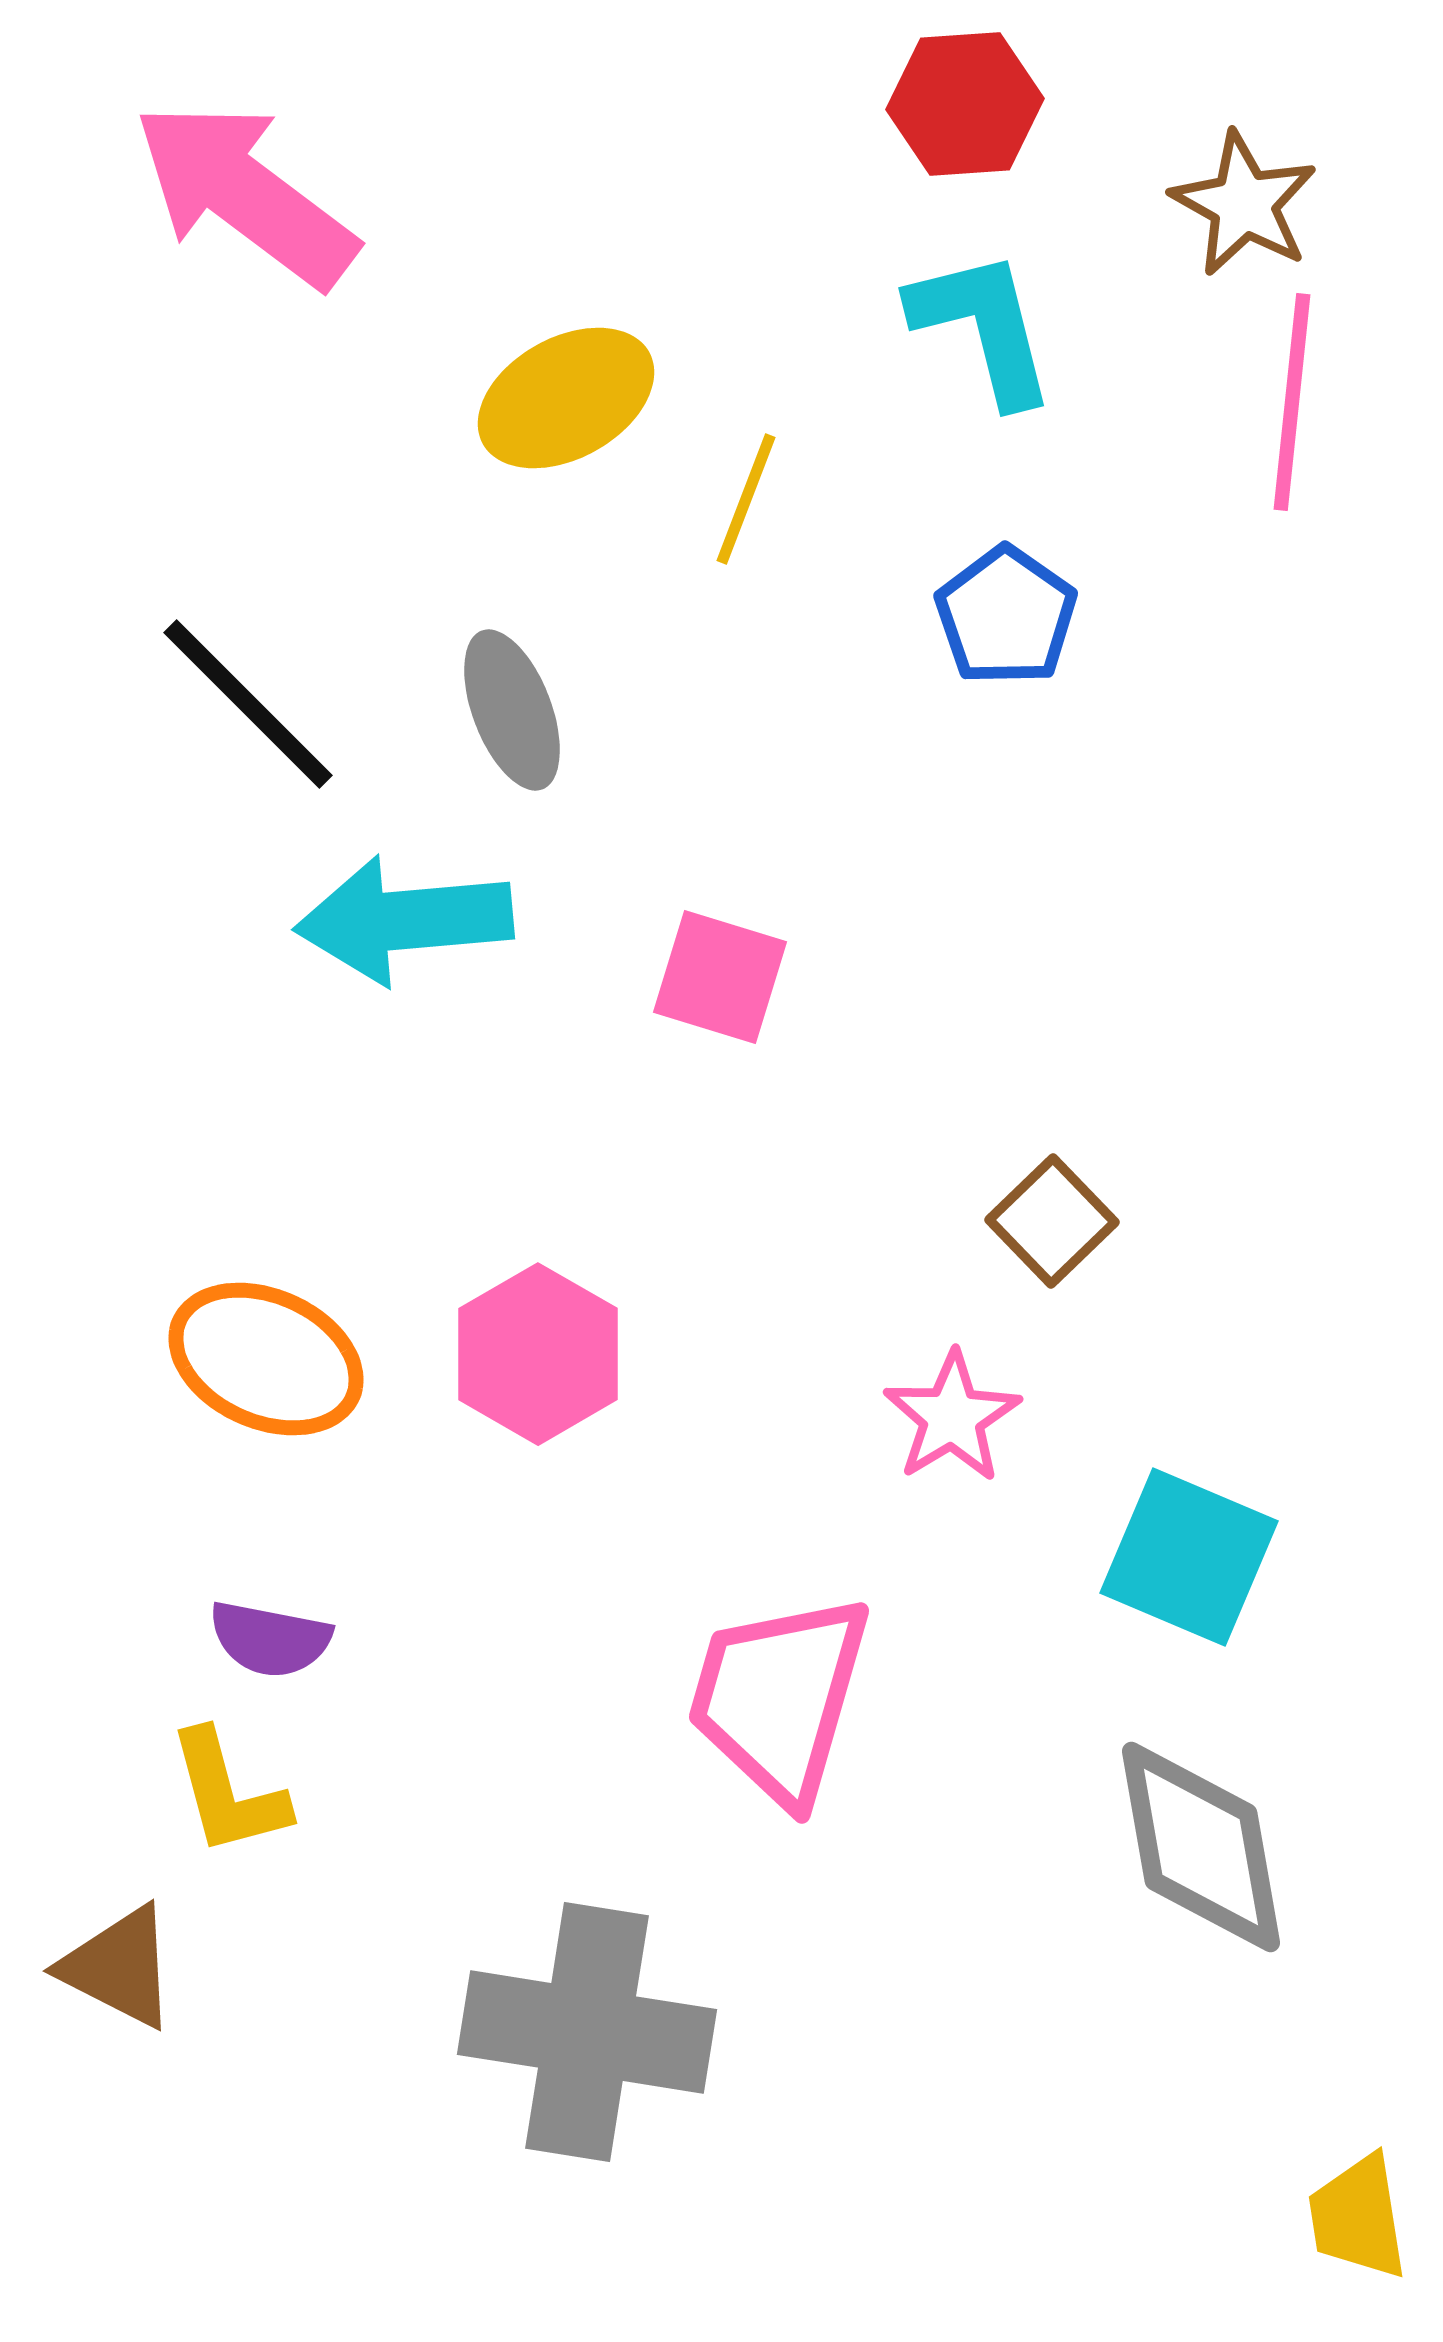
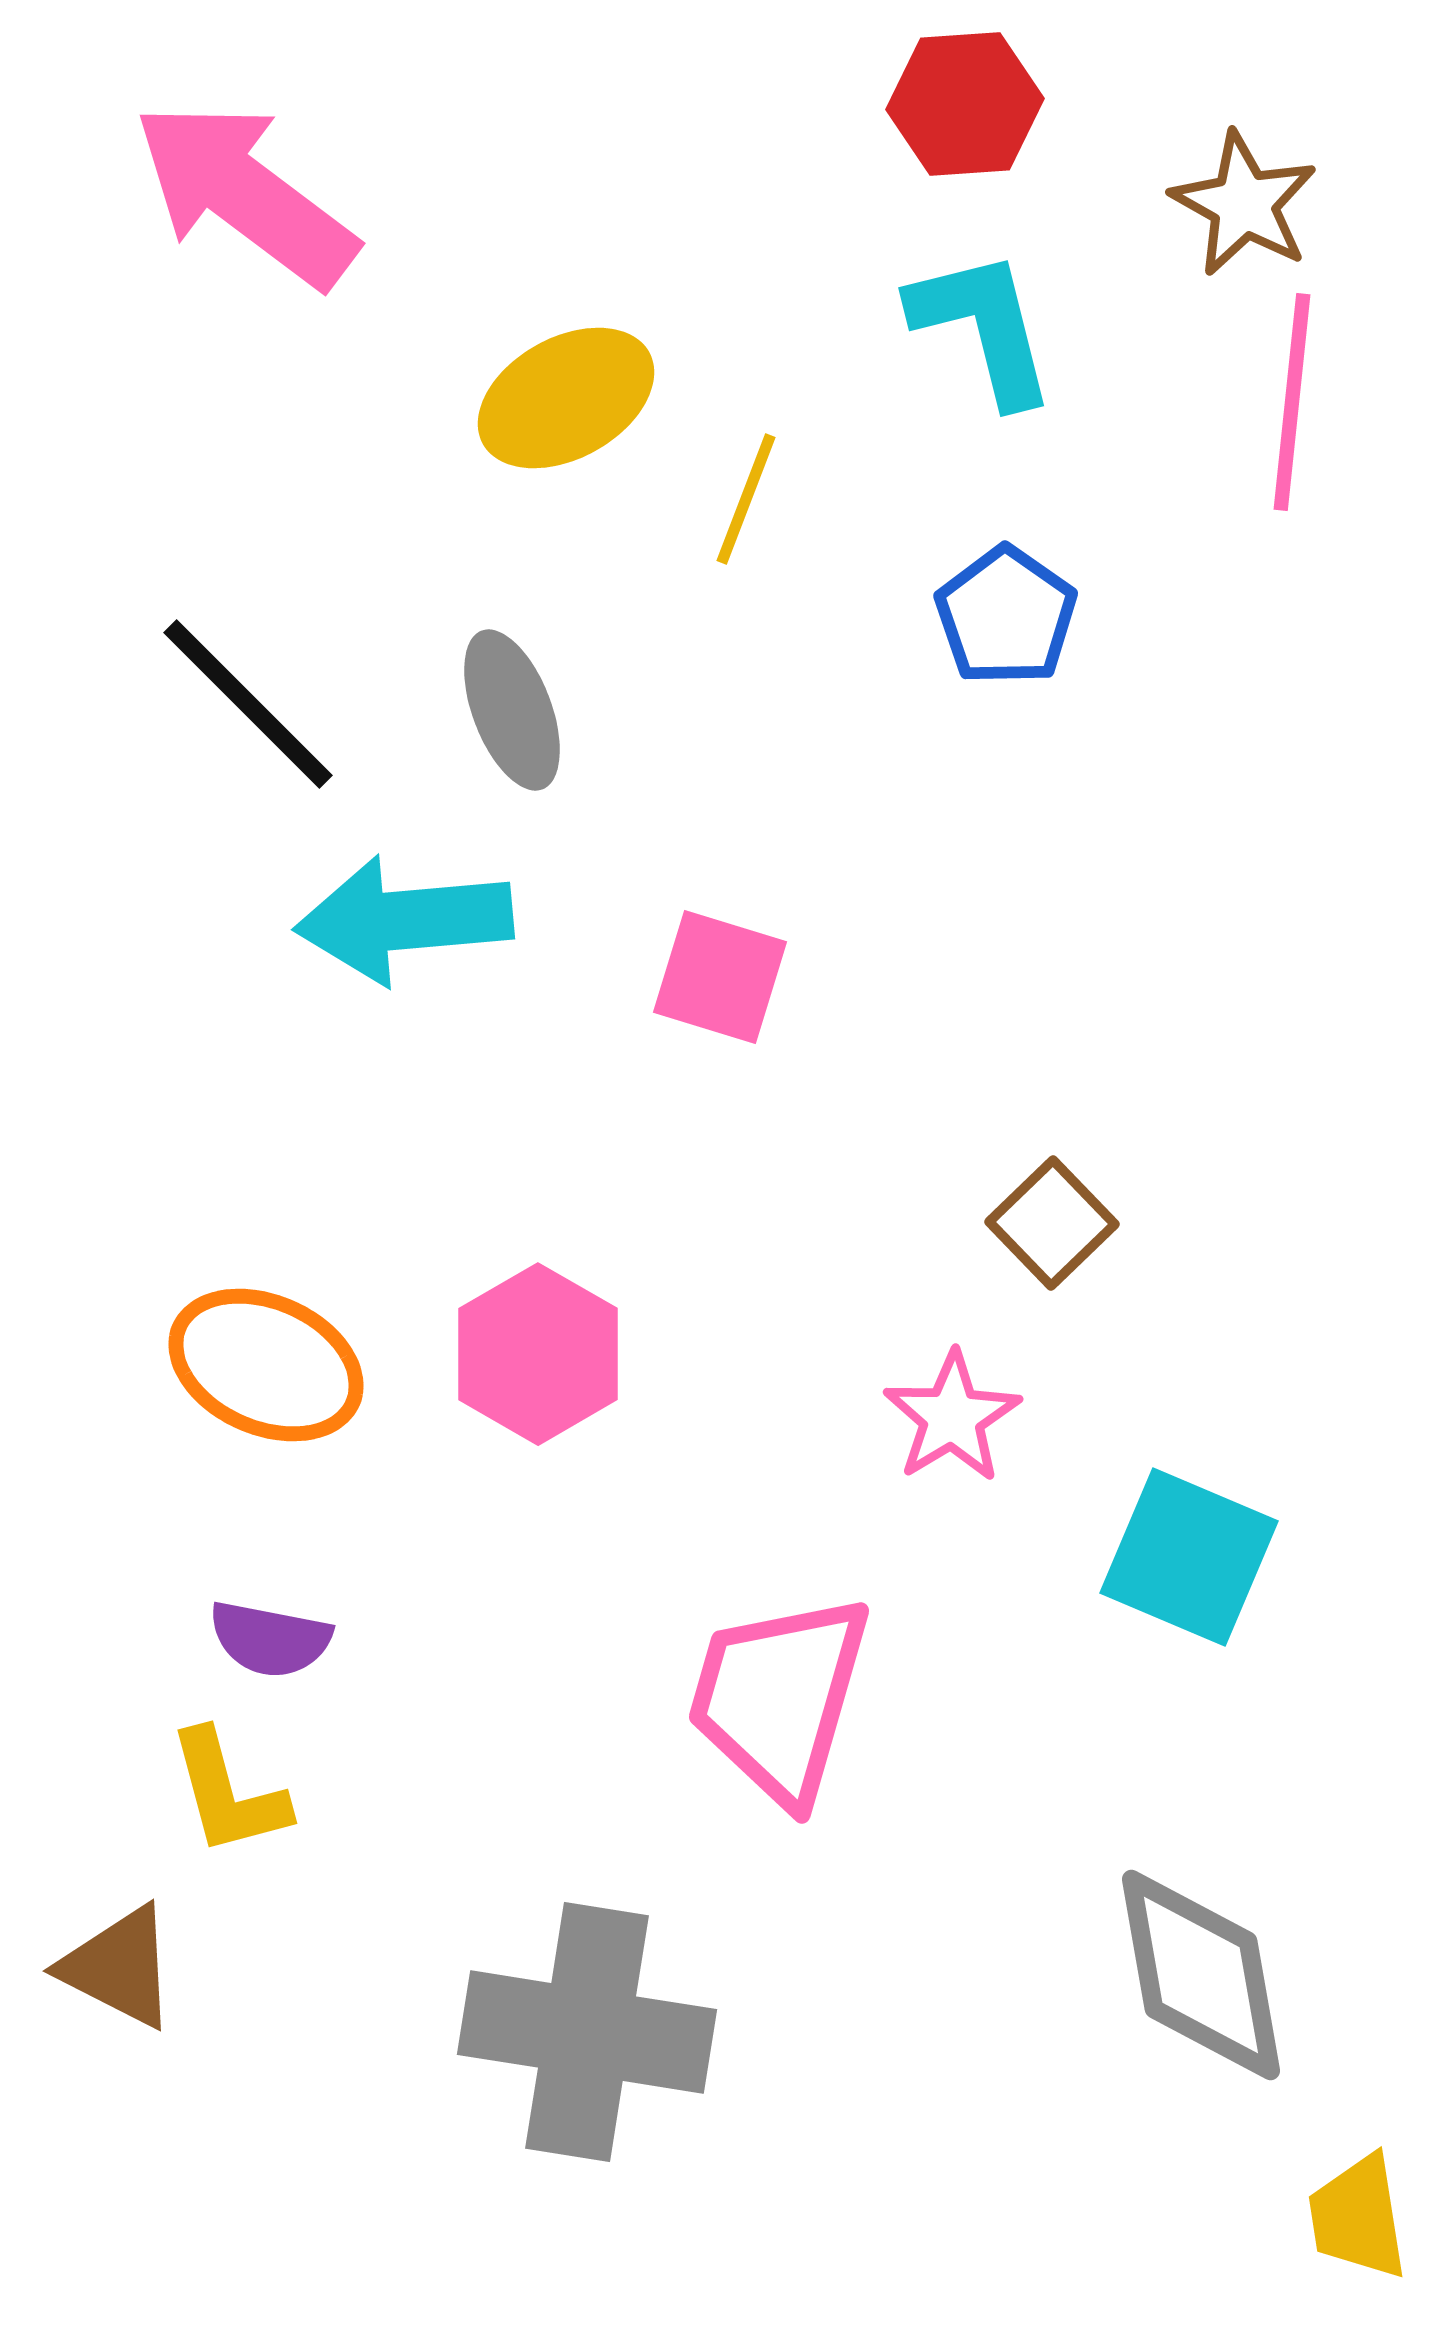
brown square: moved 2 px down
orange ellipse: moved 6 px down
gray diamond: moved 128 px down
